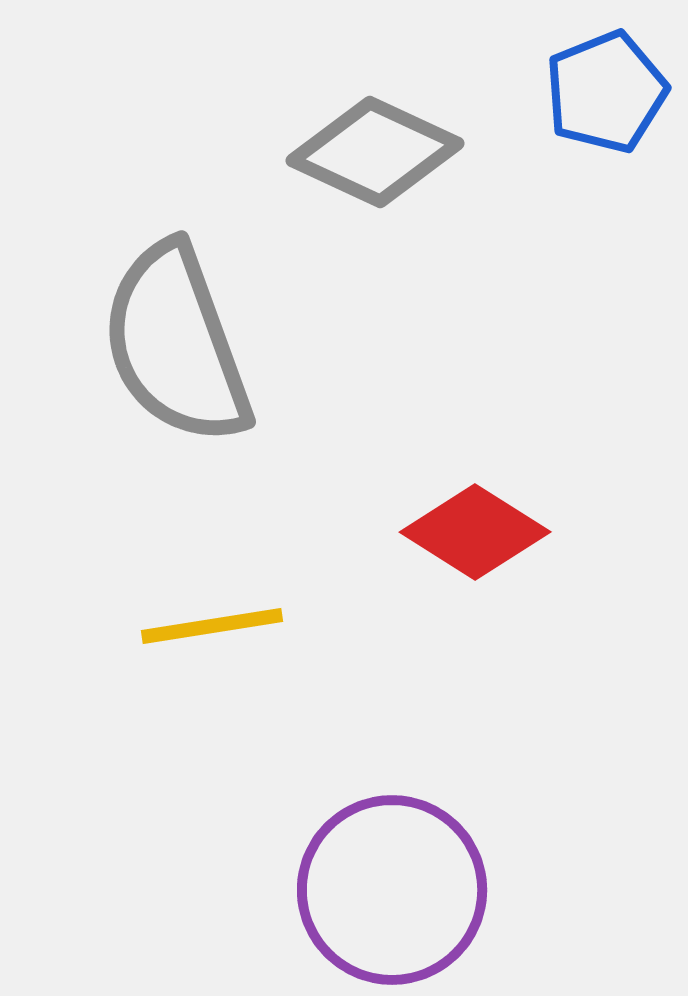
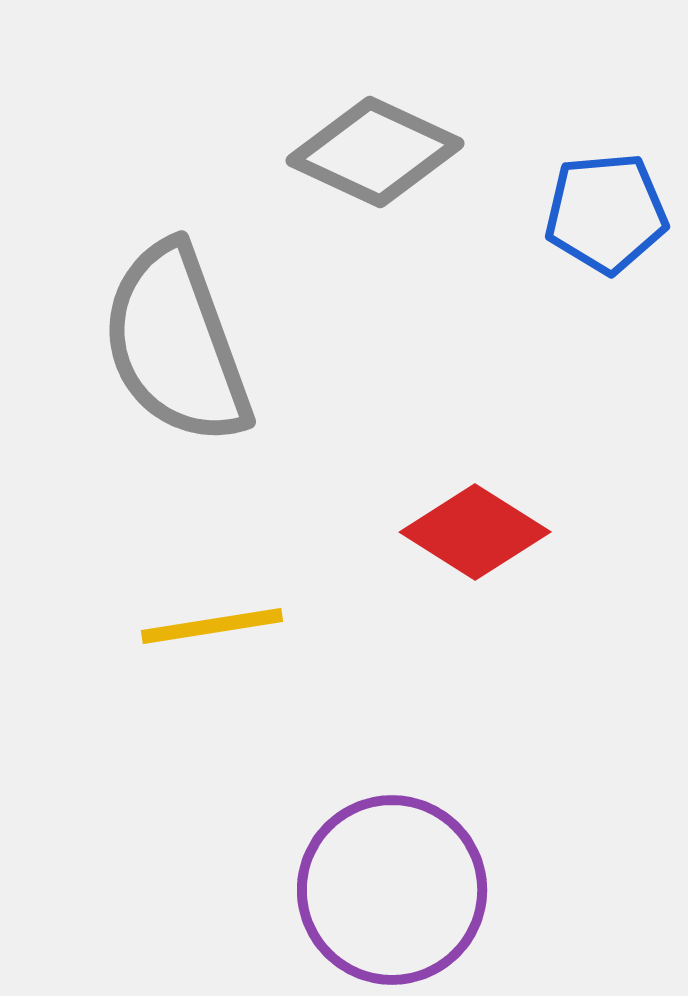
blue pentagon: moved 121 px down; rotated 17 degrees clockwise
